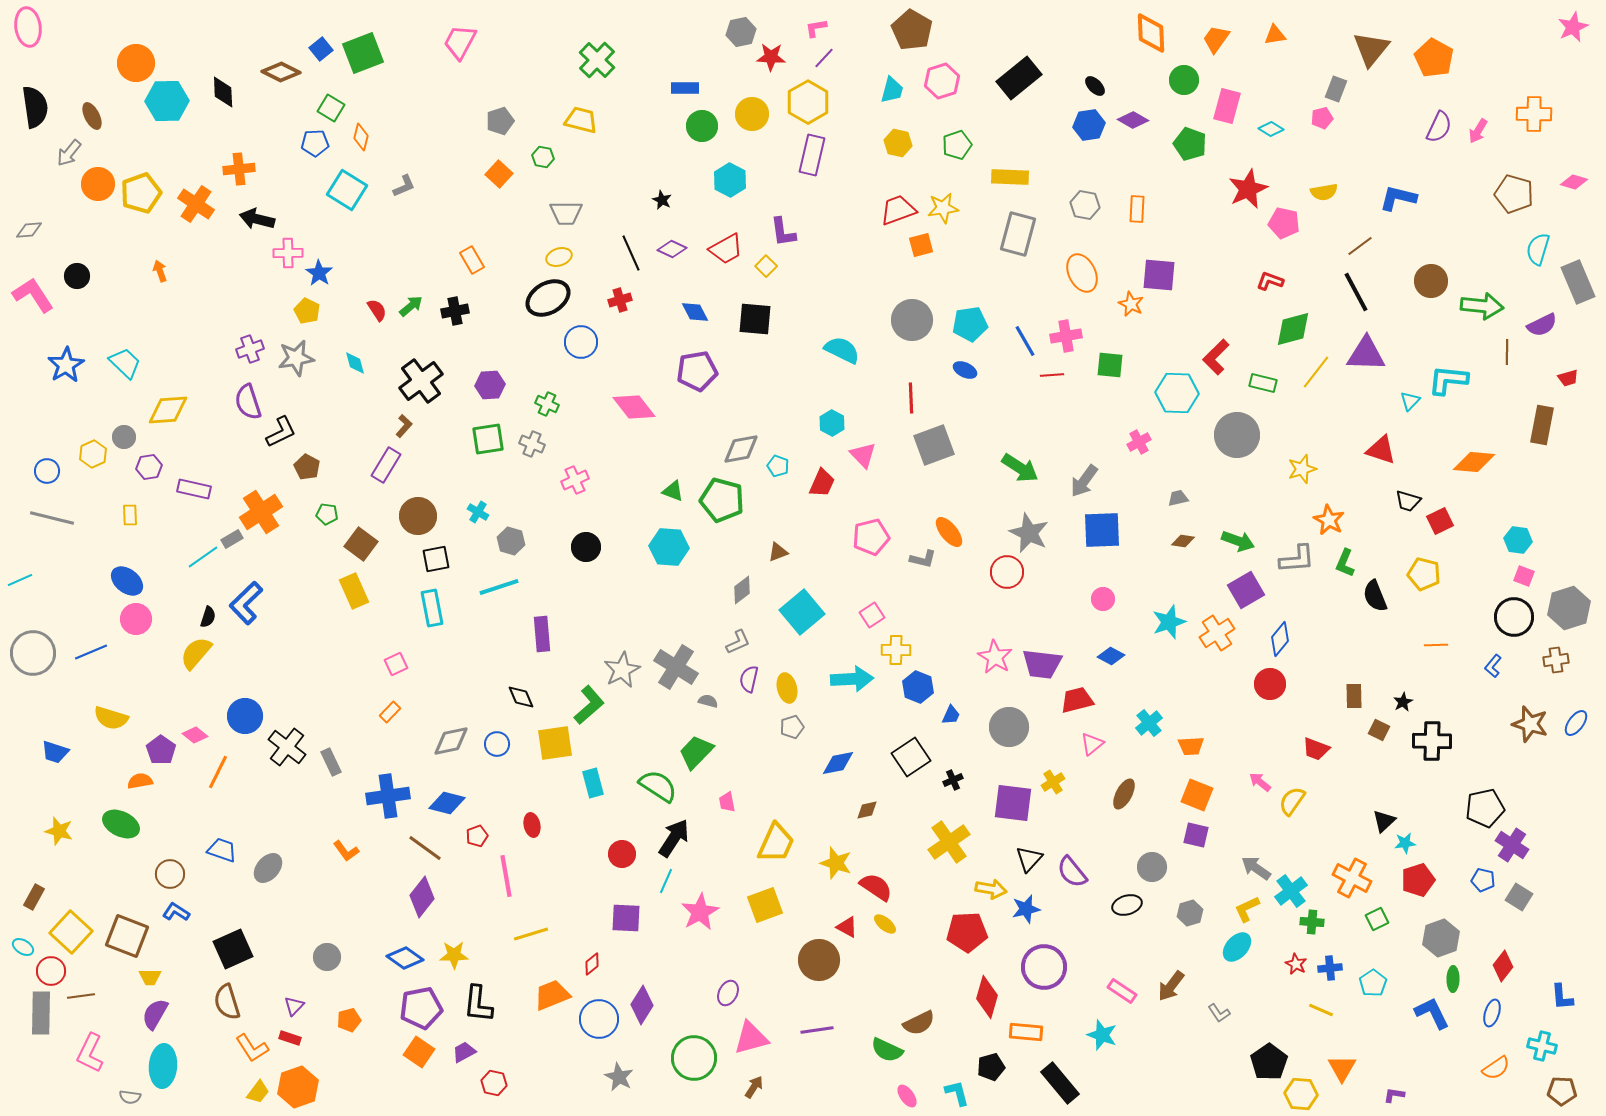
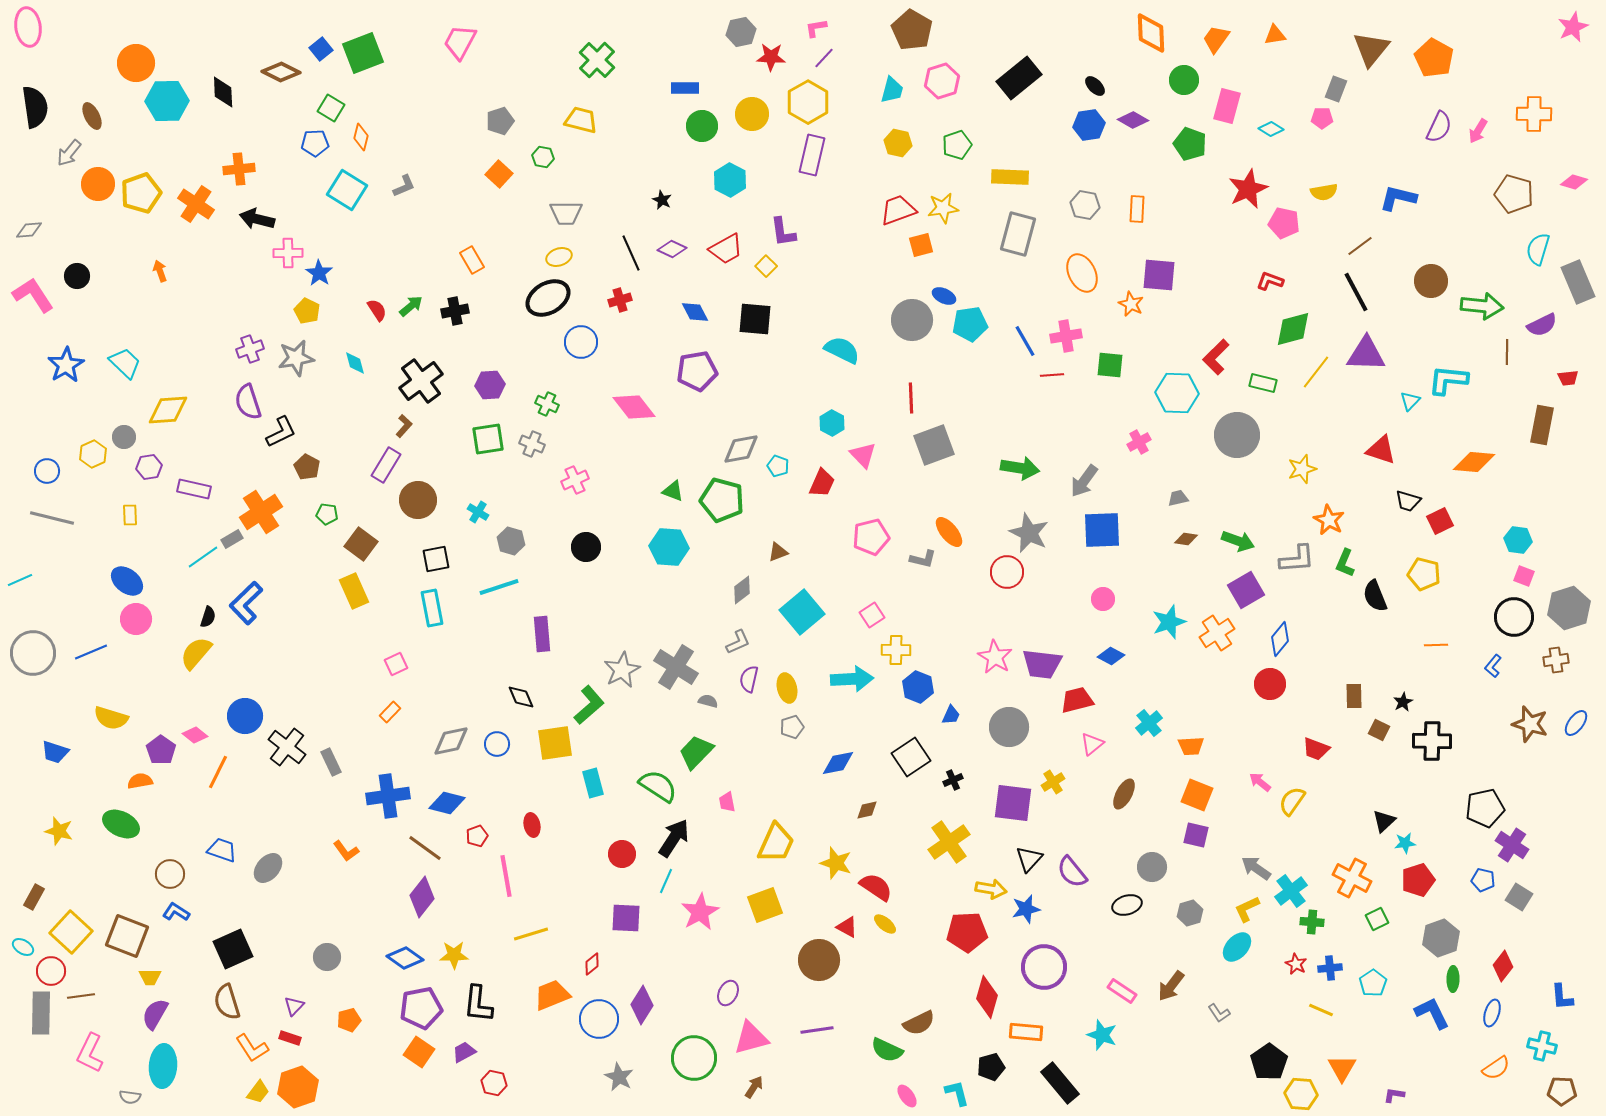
pink pentagon at (1322, 118): rotated 15 degrees clockwise
blue ellipse at (965, 370): moved 21 px left, 74 px up
red trapezoid at (1568, 378): rotated 10 degrees clockwise
green arrow at (1020, 468): rotated 24 degrees counterclockwise
brown circle at (418, 516): moved 16 px up
brown diamond at (1183, 541): moved 3 px right, 2 px up
